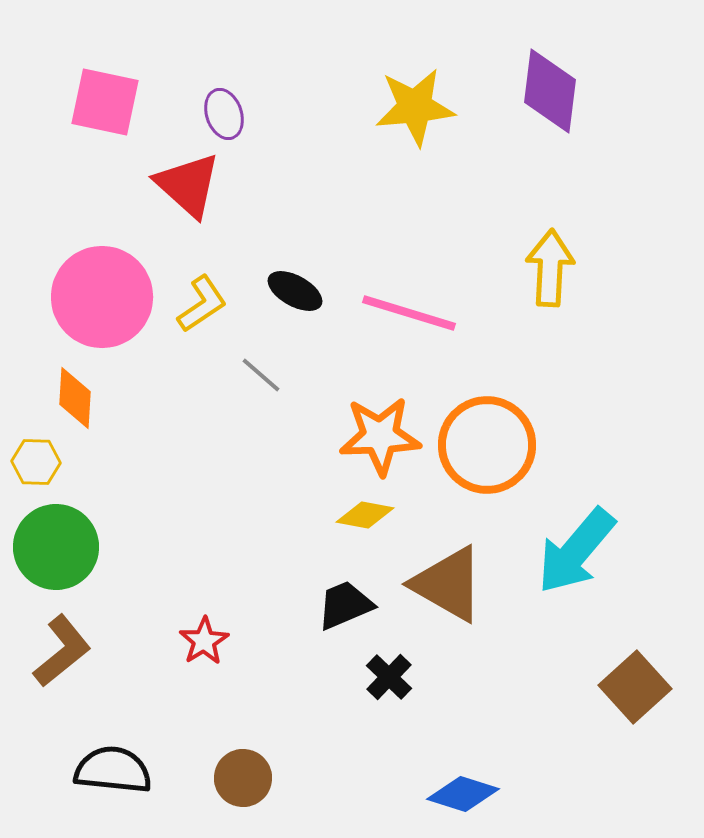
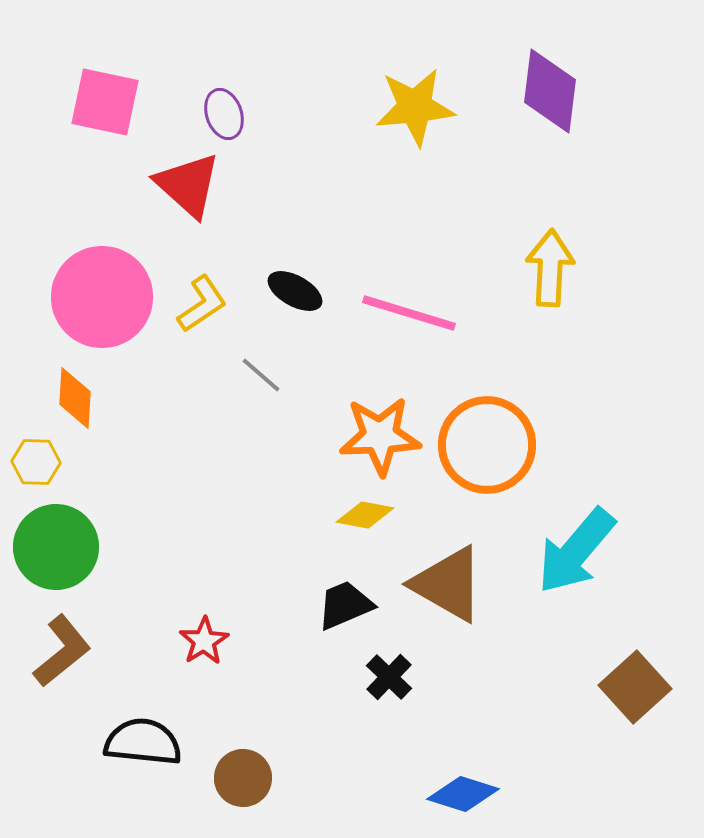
black semicircle: moved 30 px right, 28 px up
